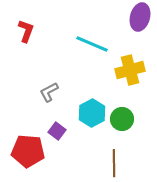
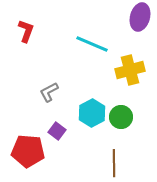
green circle: moved 1 px left, 2 px up
